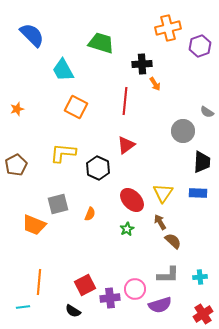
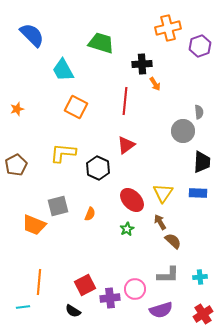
gray semicircle: moved 8 px left; rotated 128 degrees counterclockwise
gray square: moved 2 px down
purple semicircle: moved 1 px right, 5 px down
